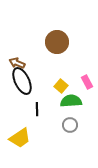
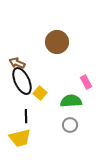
pink rectangle: moved 1 px left
yellow square: moved 21 px left, 7 px down
black line: moved 11 px left, 7 px down
yellow trapezoid: rotated 20 degrees clockwise
